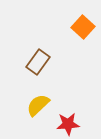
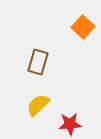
brown rectangle: rotated 20 degrees counterclockwise
red star: moved 2 px right
